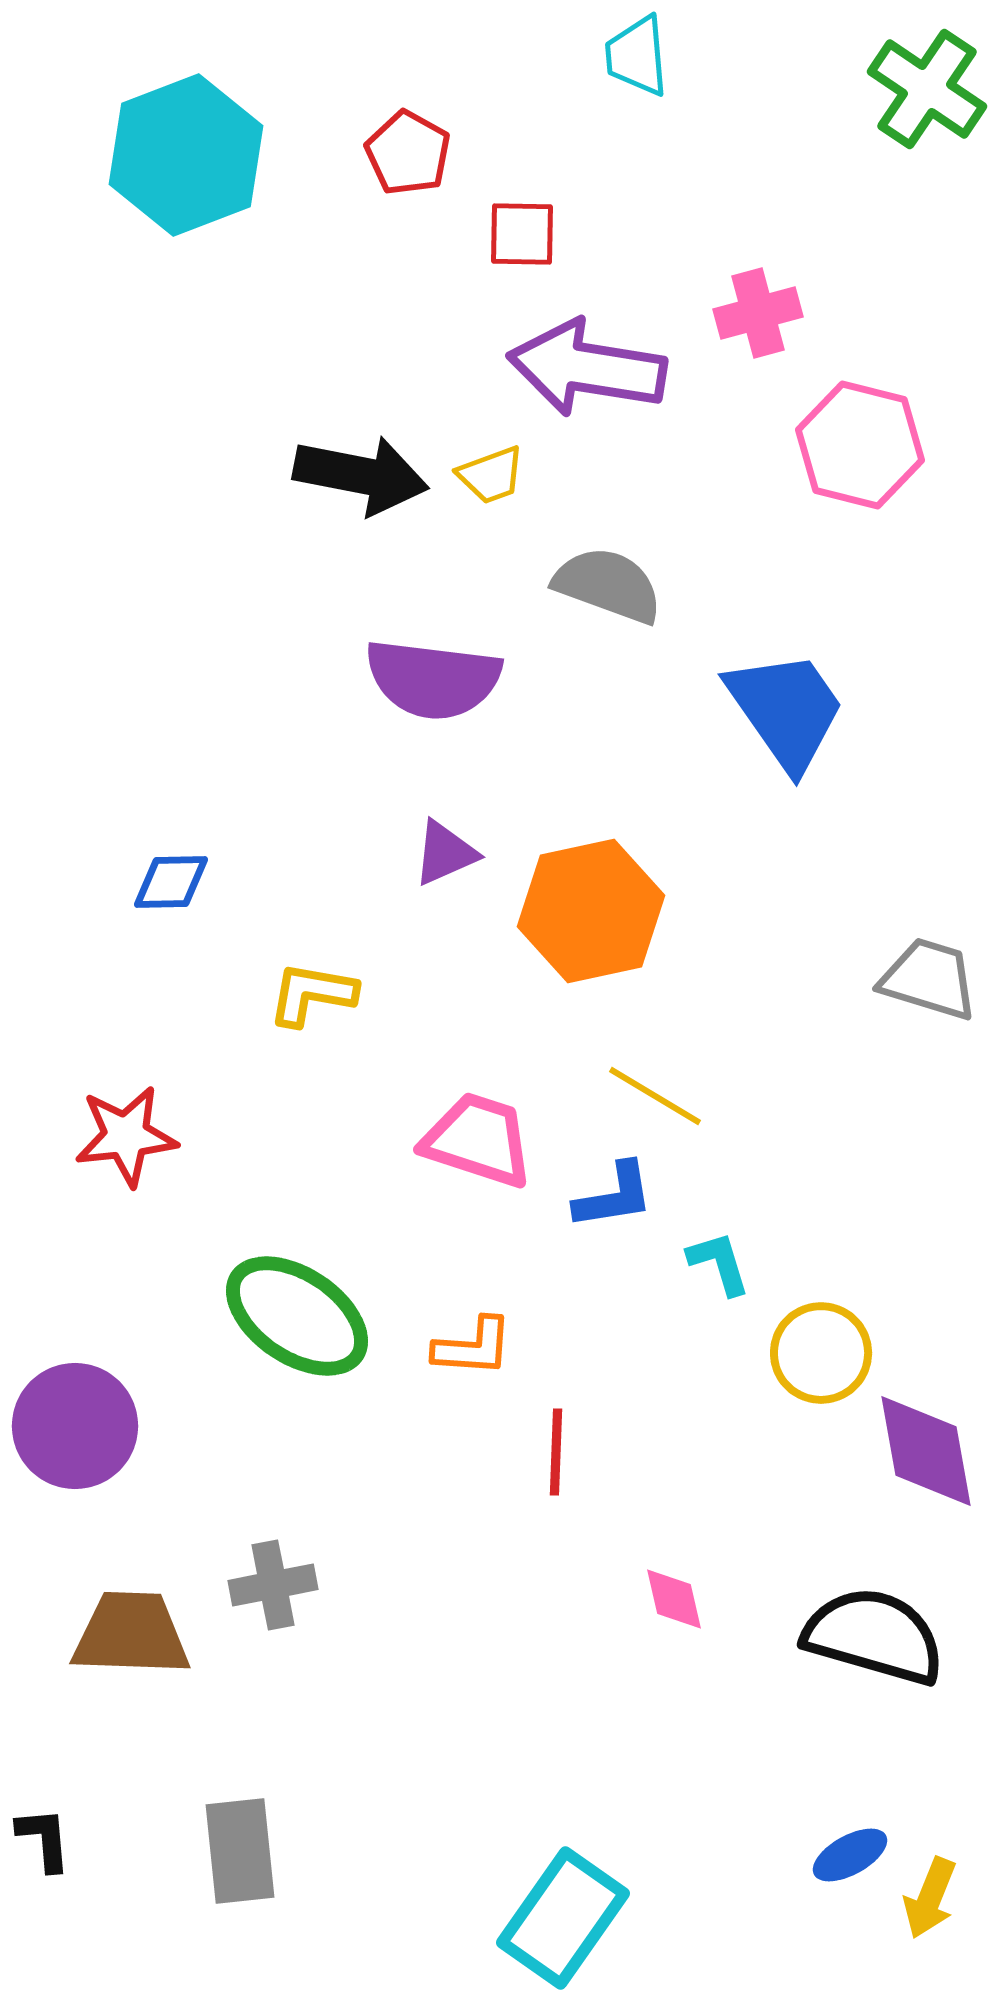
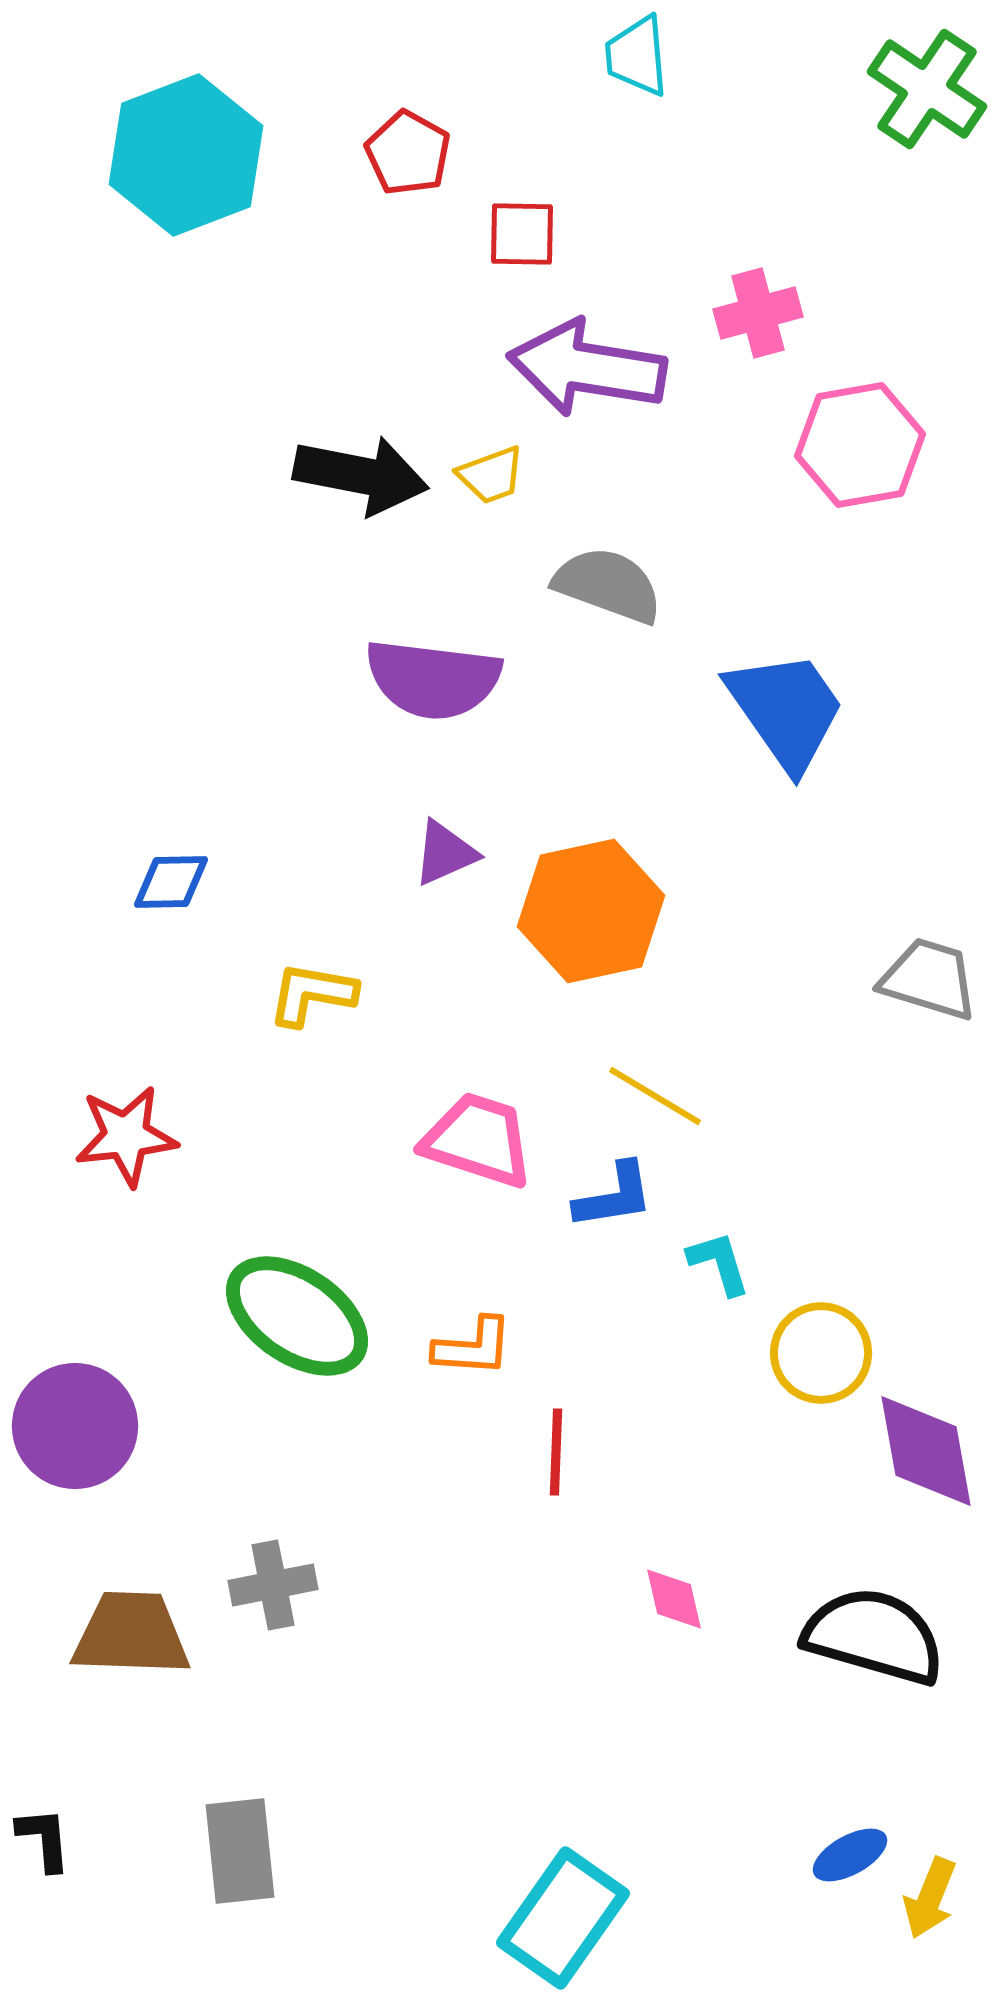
pink hexagon: rotated 24 degrees counterclockwise
